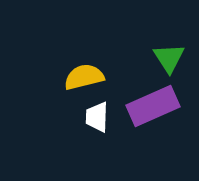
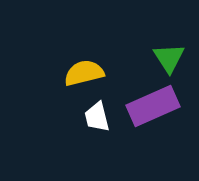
yellow semicircle: moved 4 px up
white trapezoid: rotated 16 degrees counterclockwise
